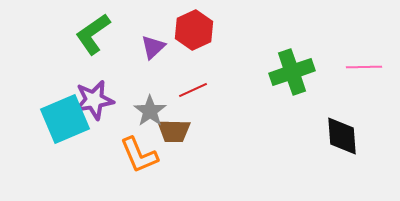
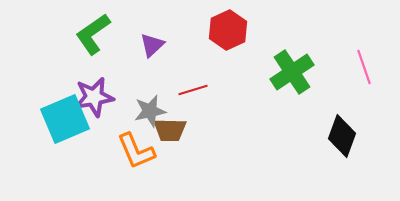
red hexagon: moved 34 px right
purple triangle: moved 1 px left, 2 px up
pink line: rotated 72 degrees clockwise
green cross: rotated 15 degrees counterclockwise
red line: rotated 8 degrees clockwise
purple star: moved 3 px up
gray star: rotated 24 degrees clockwise
brown trapezoid: moved 4 px left, 1 px up
black diamond: rotated 24 degrees clockwise
orange L-shape: moved 3 px left, 4 px up
